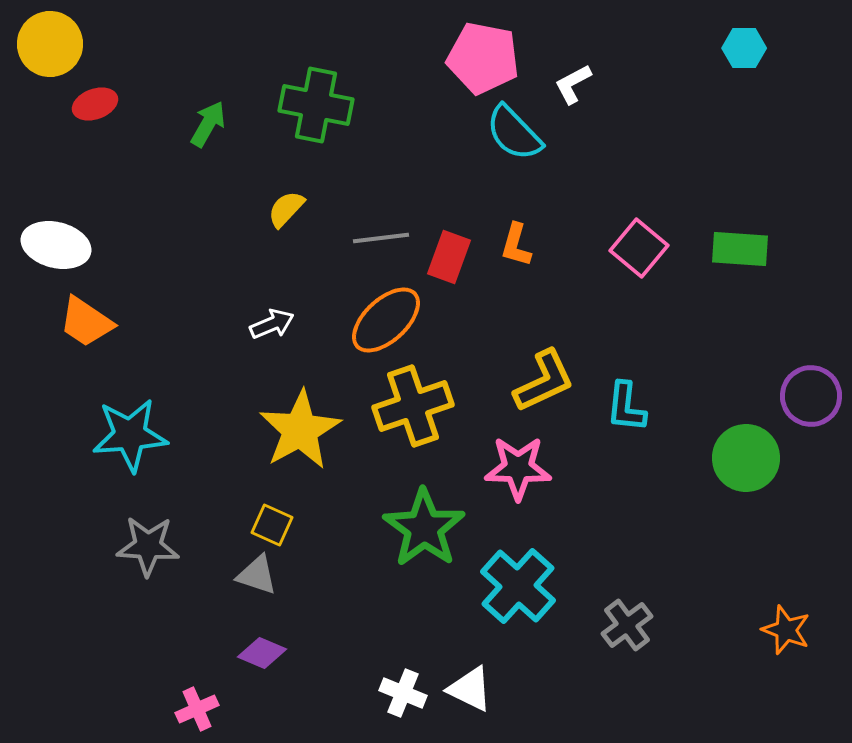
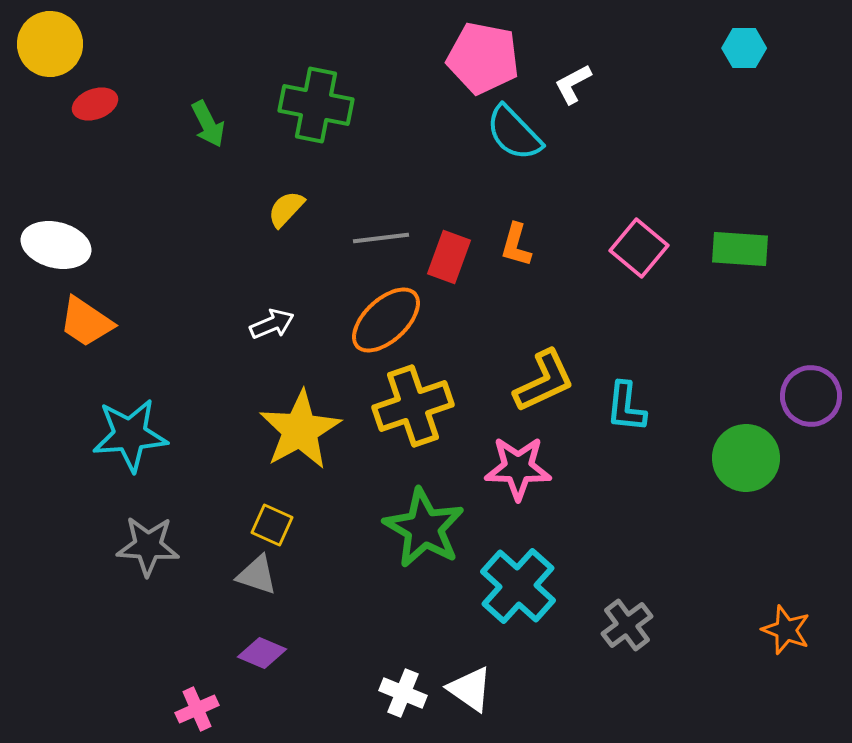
green arrow: rotated 123 degrees clockwise
green star: rotated 6 degrees counterclockwise
white triangle: rotated 9 degrees clockwise
